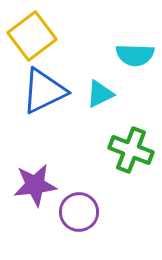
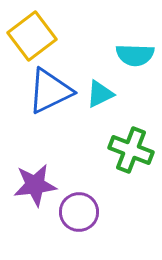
blue triangle: moved 6 px right
